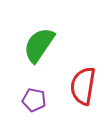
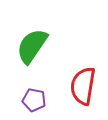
green semicircle: moved 7 px left, 1 px down
